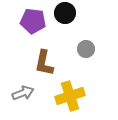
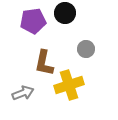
purple pentagon: rotated 15 degrees counterclockwise
yellow cross: moved 1 px left, 11 px up
